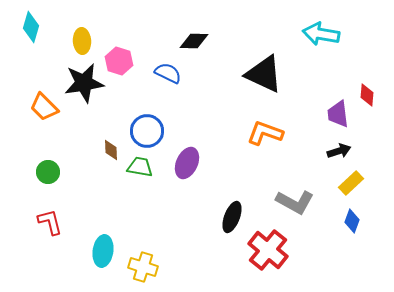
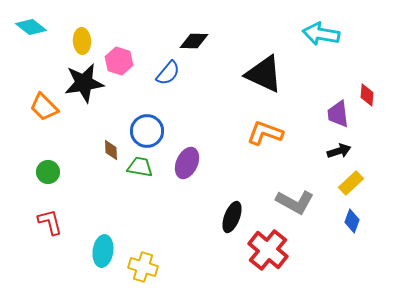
cyan diamond: rotated 68 degrees counterclockwise
blue semicircle: rotated 104 degrees clockwise
